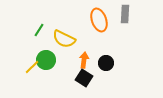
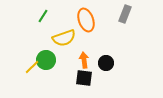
gray rectangle: rotated 18 degrees clockwise
orange ellipse: moved 13 px left
green line: moved 4 px right, 14 px up
yellow semicircle: moved 1 px up; rotated 45 degrees counterclockwise
orange arrow: rotated 14 degrees counterclockwise
black square: rotated 24 degrees counterclockwise
